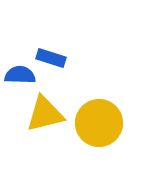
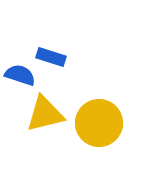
blue rectangle: moved 1 px up
blue semicircle: rotated 16 degrees clockwise
